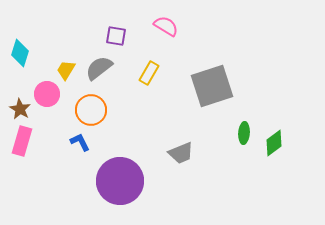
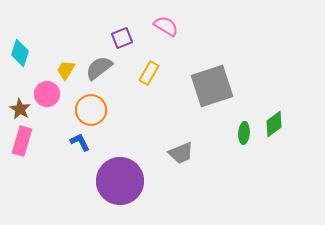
purple square: moved 6 px right, 2 px down; rotated 30 degrees counterclockwise
green diamond: moved 19 px up
